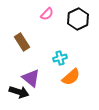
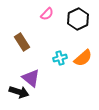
orange semicircle: moved 12 px right, 19 px up
